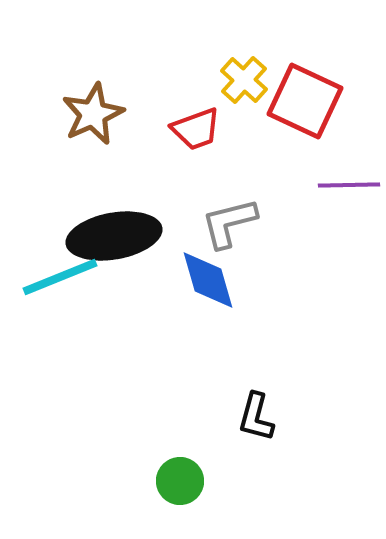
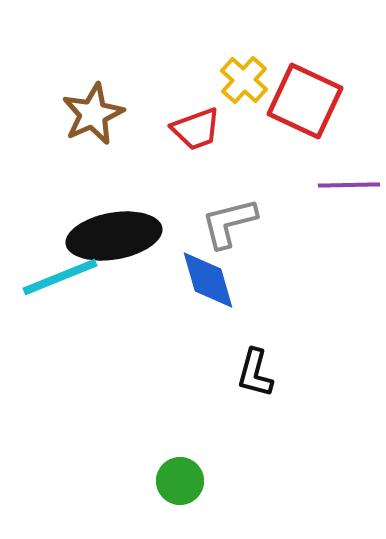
black L-shape: moved 1 px left, 44 px up
